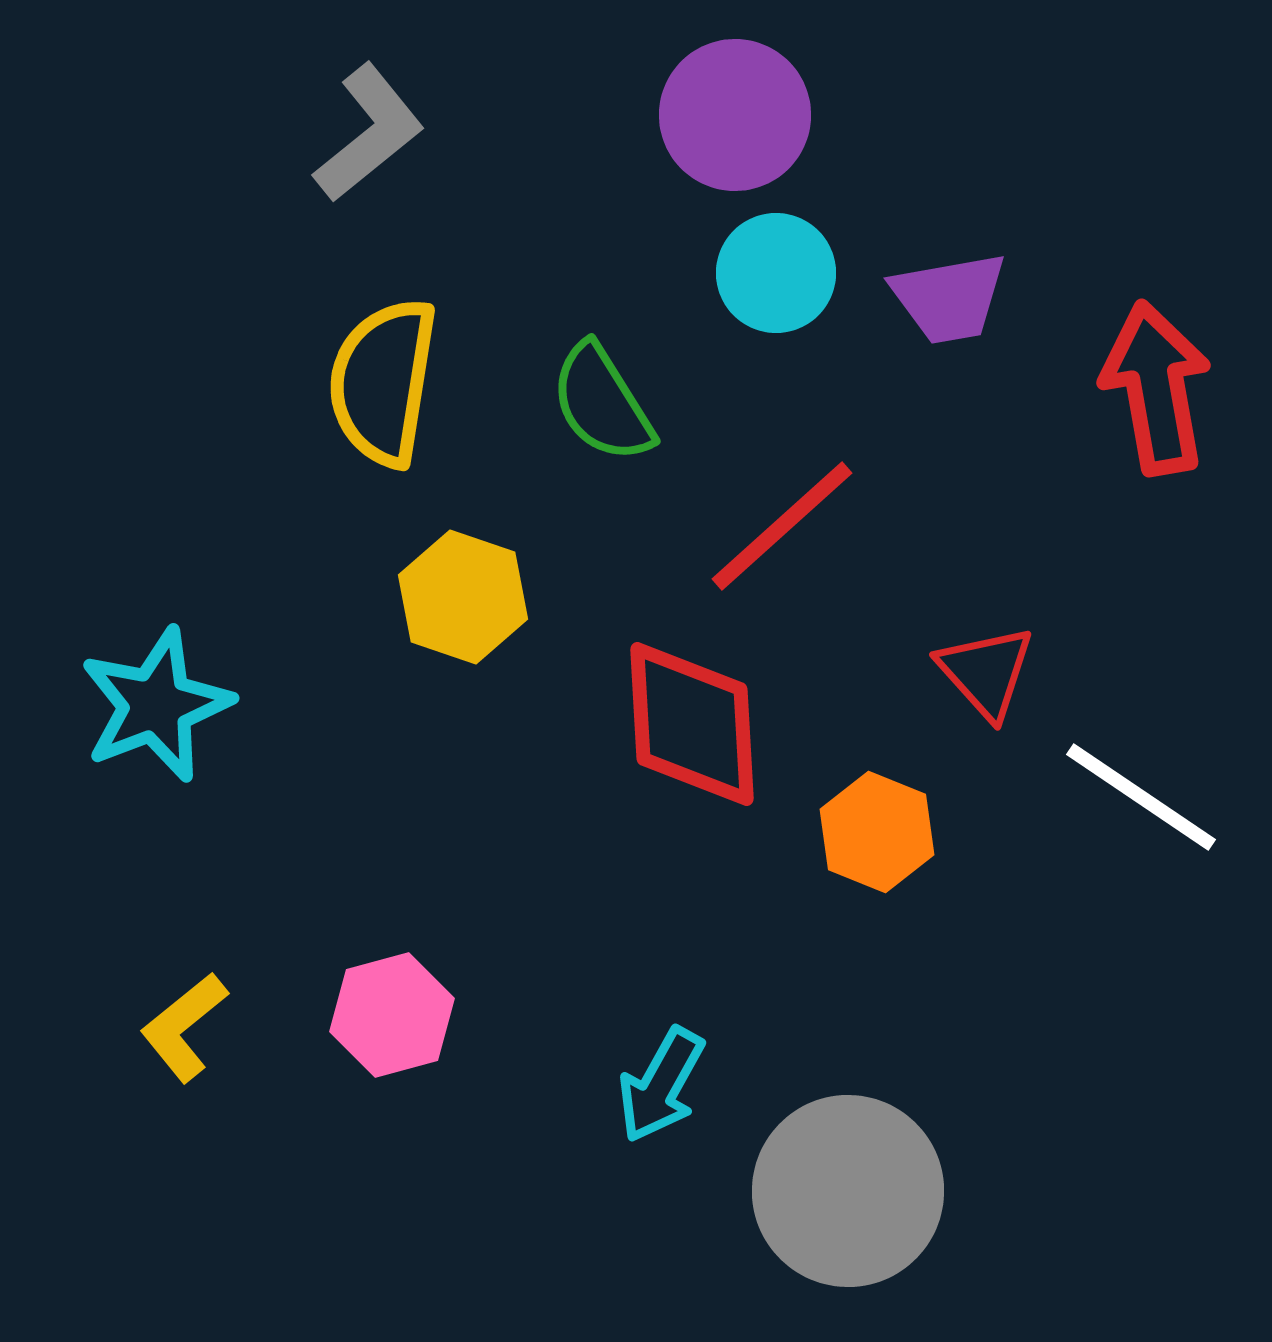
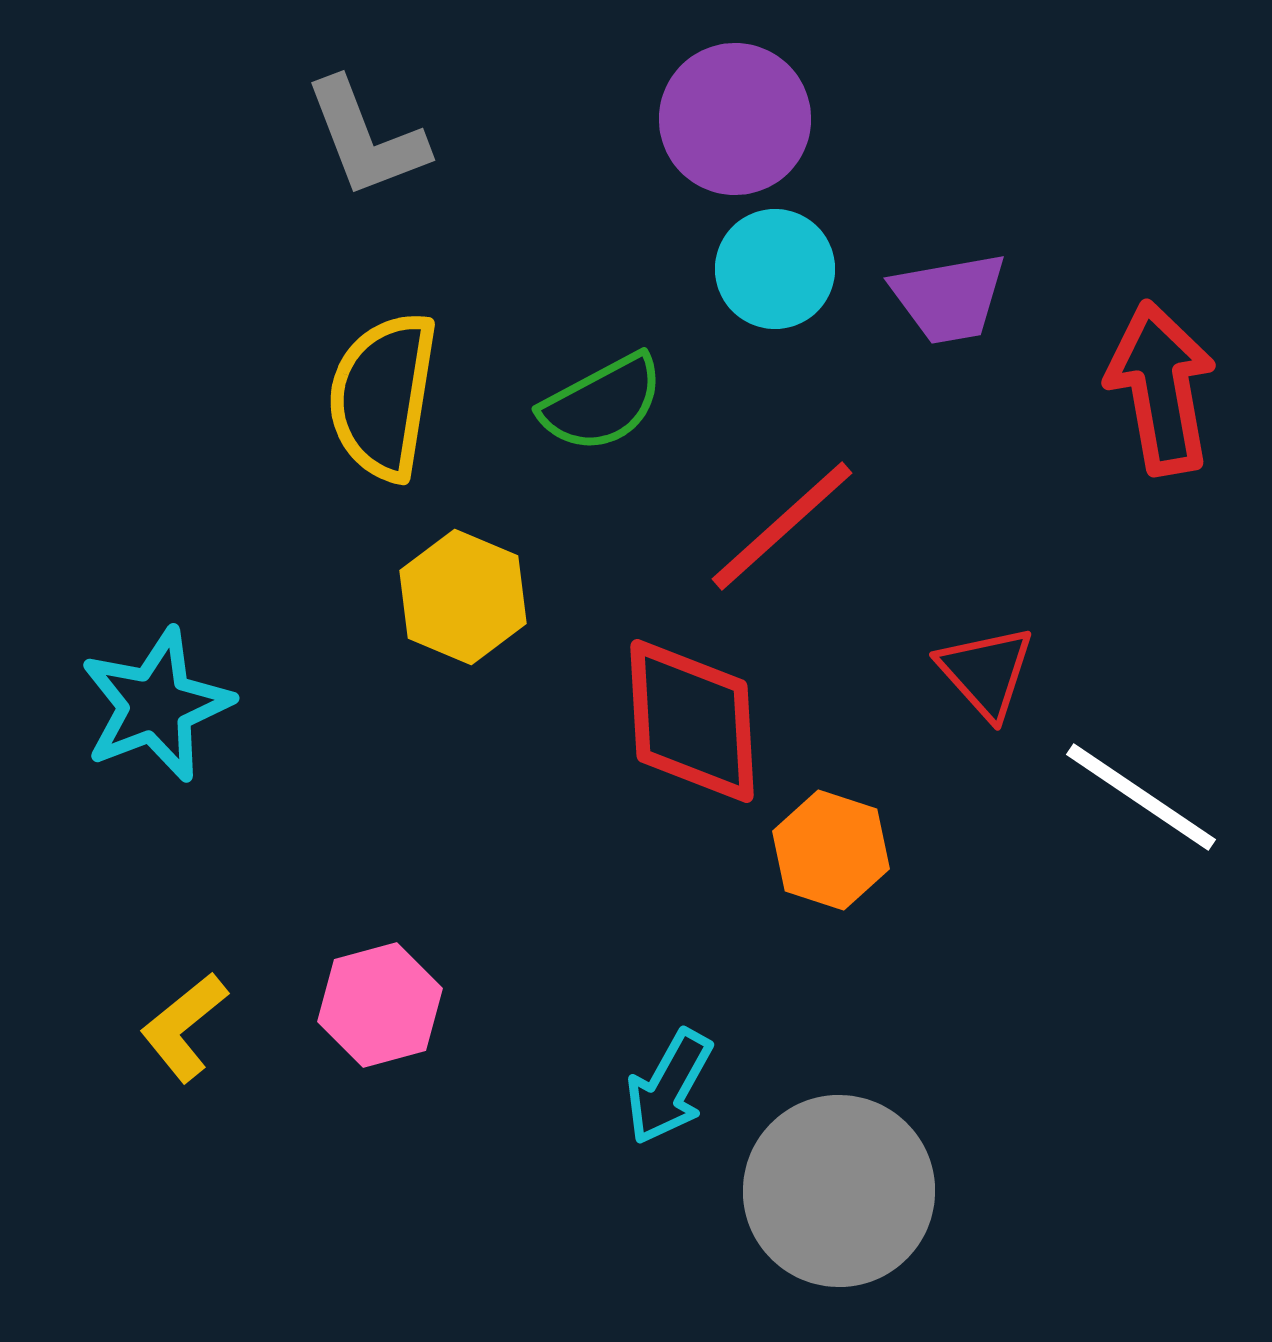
purple circle: moved 4 px down
gray L-shape: moved 3 px left, 5 px down; rotated 108 degrees clockwise
cyan circle: moved 1 px left, 4 px up
yellow semicircle: moved 14 px down
red arrow: moved 5 px right
green semicircle: rotated 86 degrees counterclockwise
yellow hexagon: rotated 4 degrees clockwise
red diamond: moved 3 px up
orange hexagon: moved 46 px left, 18 px down; rotated 4 degrees counterclockwise
pink hexagon: moved 12 px left, 10 px up
cyan arrow: moved 8 px right, 2 px down
gray circle: moved 9 px left
